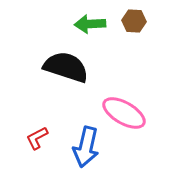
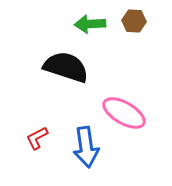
blue arrow: rotated 21 degrees counterclockwise
